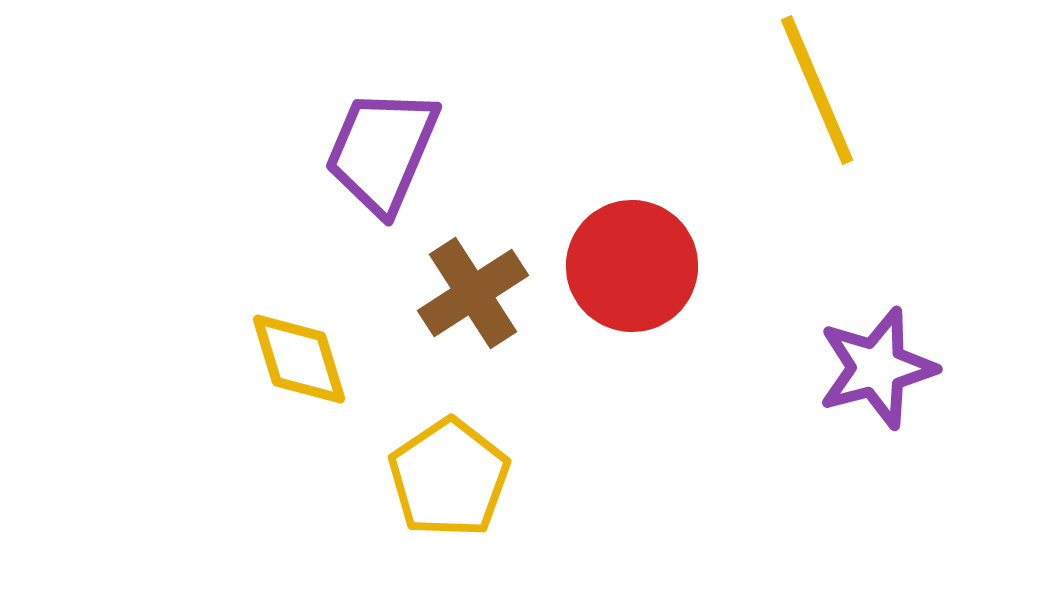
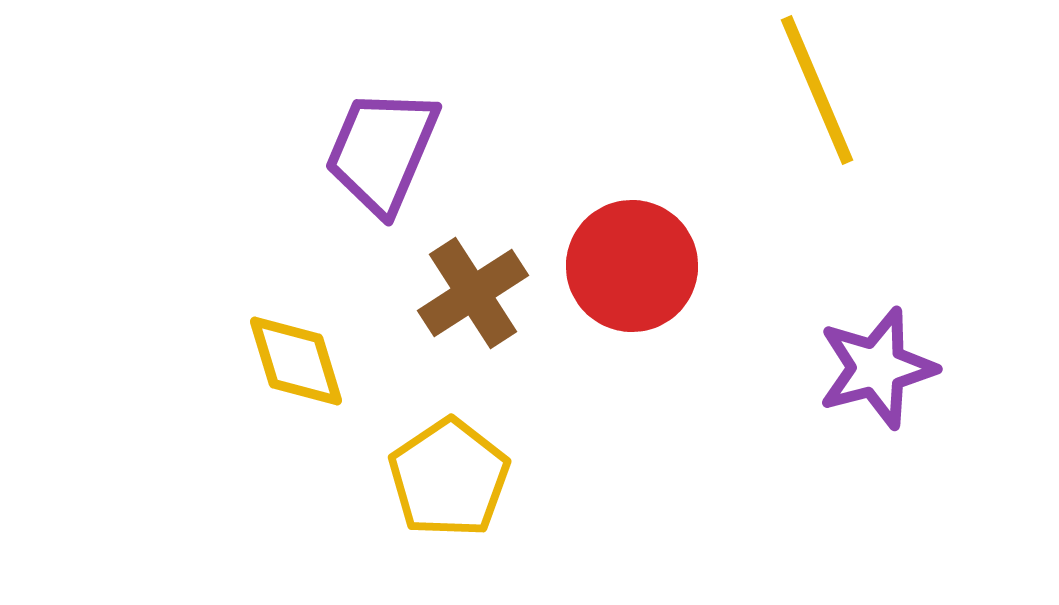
yellow diamond: moved 3 px left, 2 px down
